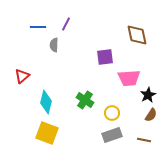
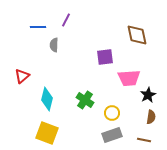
purple line: moved 4 px up
cyan diamond: moved 1 px right, 3 px up
brown semicircle: moved 2 px down; rotated 24 degrees counterclockwise
